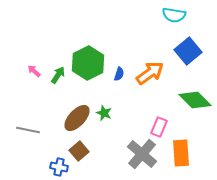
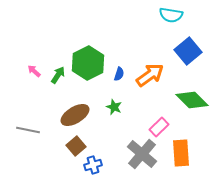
cyan semicircle: moved 3 px left
orange arrow: moved 2 px down
green diamond: moved 3 px left
green star: moved 10 px right, 6 px up
brown ellipse: moved 2 px left, 3 px up; rotated 16 degrees clockwise
pink rectangle: rotated 24 degrees clockwise
brown square: moved 3 px left, 5 px up
blue cross: moved 34 px right, 2 px up; rotated 30 degrees counterclockwise
